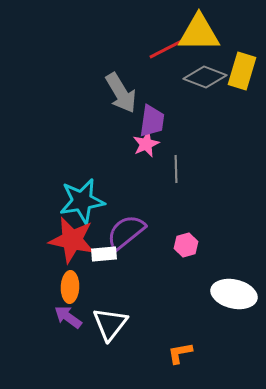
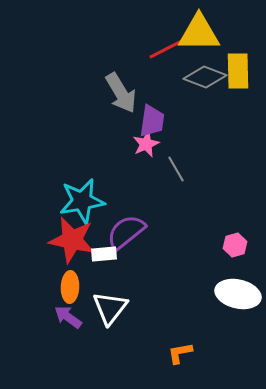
yellow rectangle: moved 4 px left; rotated 18 degrees counterclockwise
gray line: rotated 28 degrees counterclockwise
pink hexagon: moved 49 px right
white ellipse: moved 4 px right
white triangle: moved 16 px up
